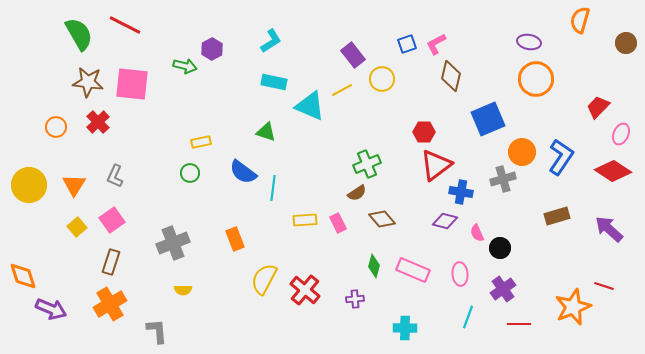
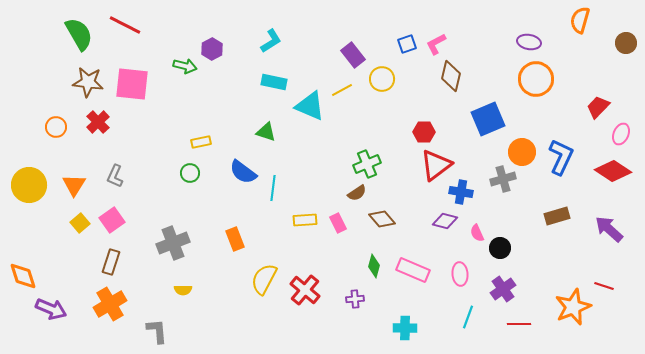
blue L-shape at (561, 157): rotated 9 degrees counterclockwise
yellow square at (77, 227): moved 3 px right, 4 px up
